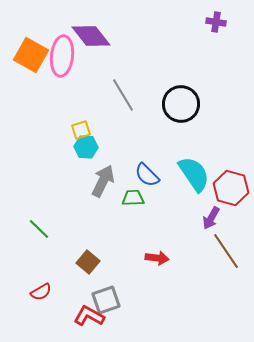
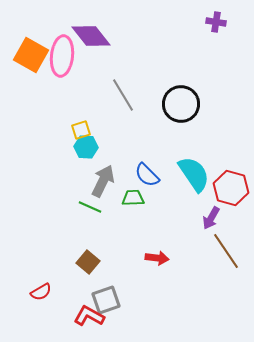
green line: moved 51 px right, 22 px up; rotated 20 degrees counterclockwise
